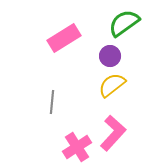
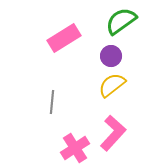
green semicircle: moved 3 px left, 2 px up
purple circle: moved 1 px right
pink cross: moved 2 px left, 1 px down
